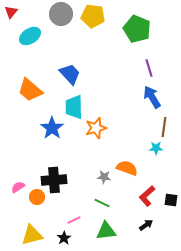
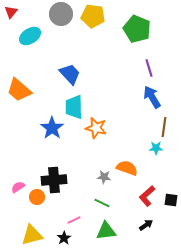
orange trapezoid: moved 11 px left
orange star: rotated 30 degrees clockwise
